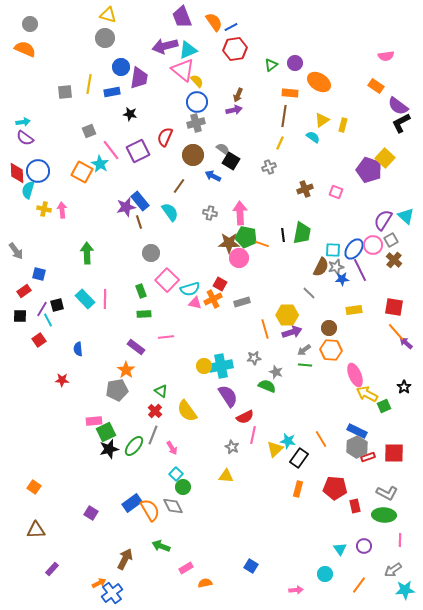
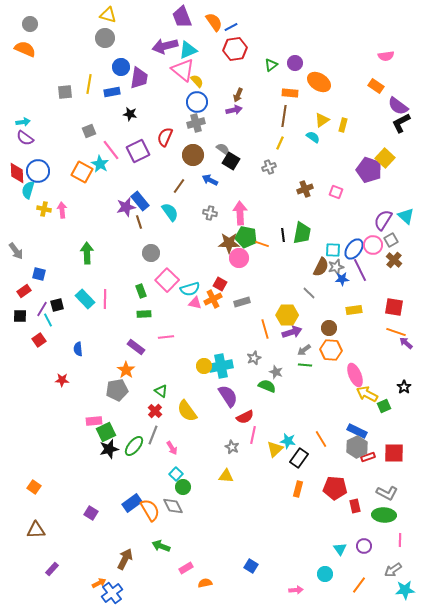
blue arrow at (213, 176): moved 3 px left, 4 px down
orange line at (396, 332): rotated 30 degrees counterclockwise
gray star at (254, 358): rotated 16 degrees counterclockwise
